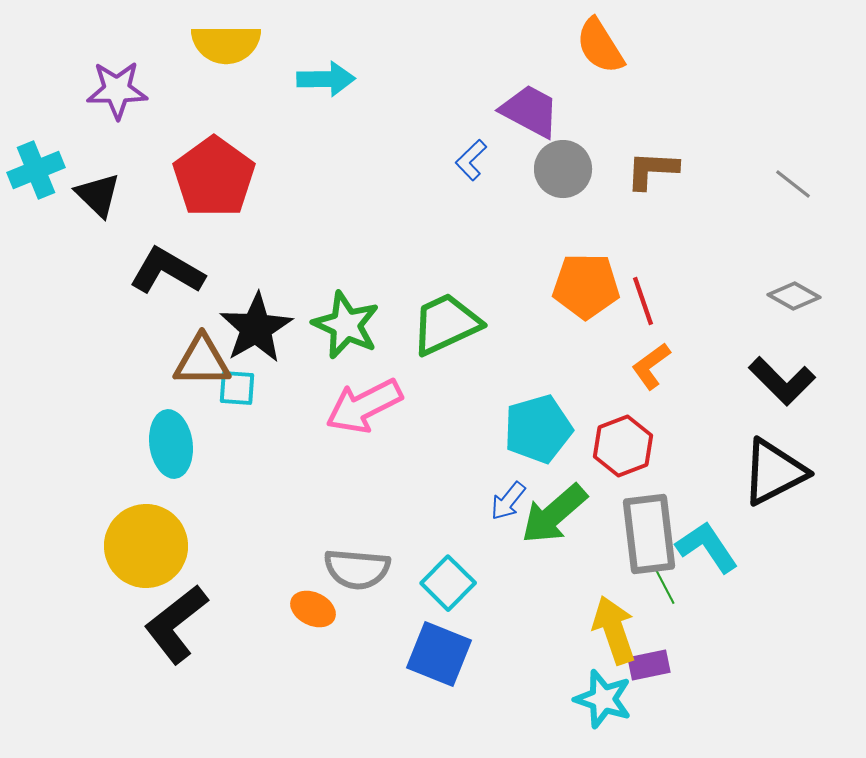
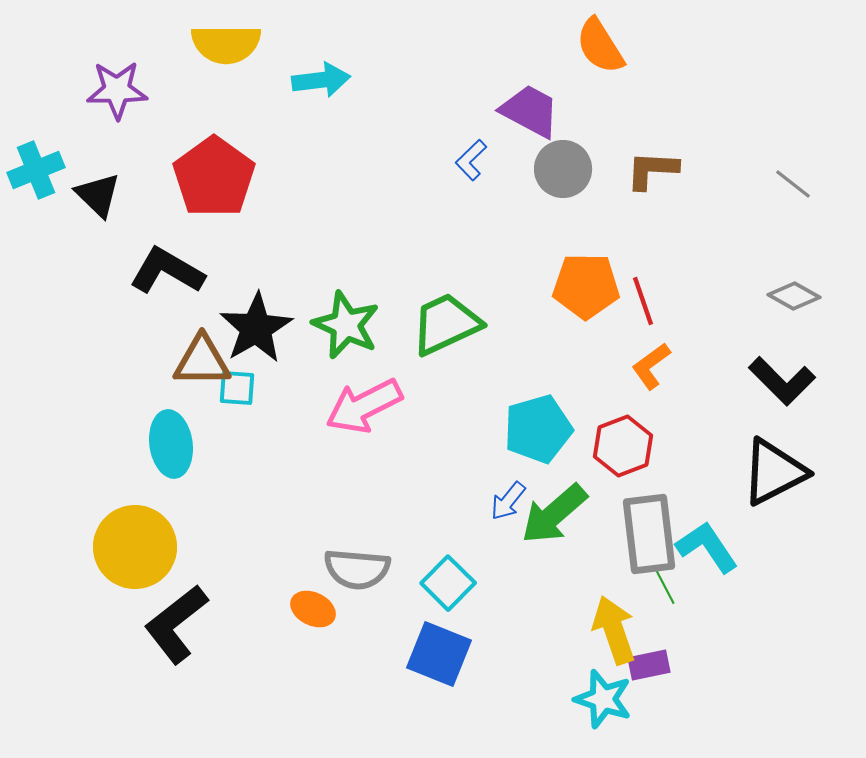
cyan arrow at (326, 79): moved 5 px left, 1 px down; rotated 6 degrees counterclockwise
yellow circle at (146, 546): moved 11 px left, 1 px down
